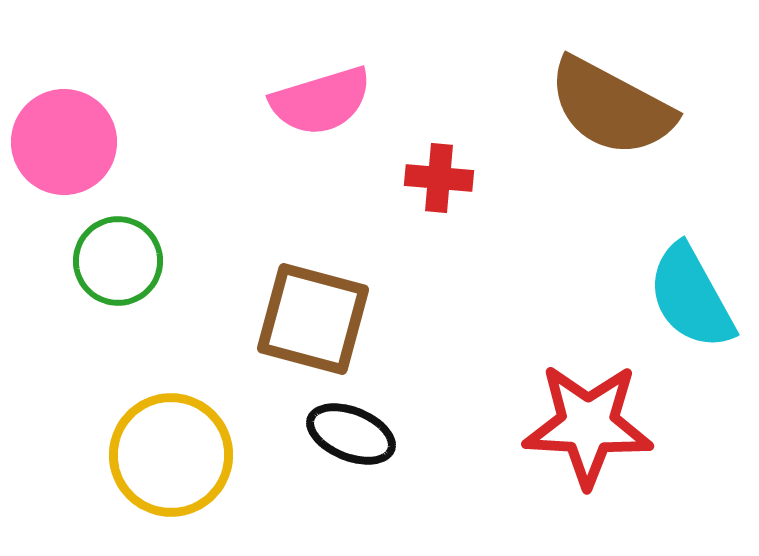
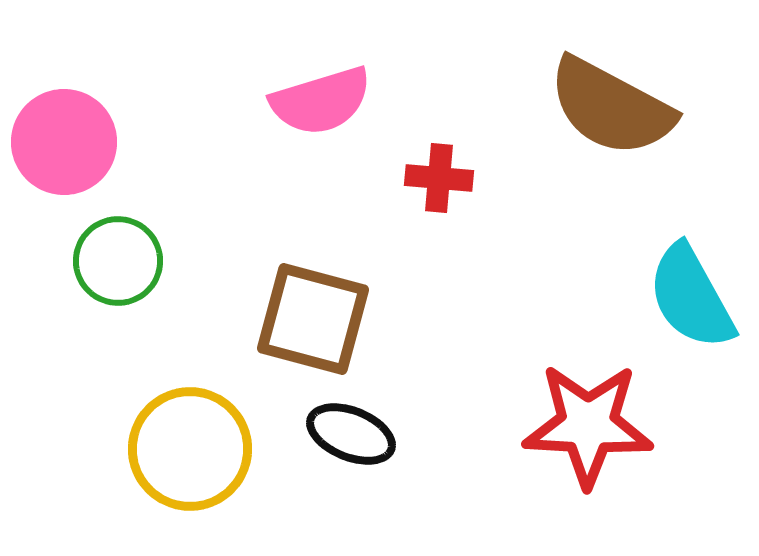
yellow circle: moved 19 px right, 6 px up
